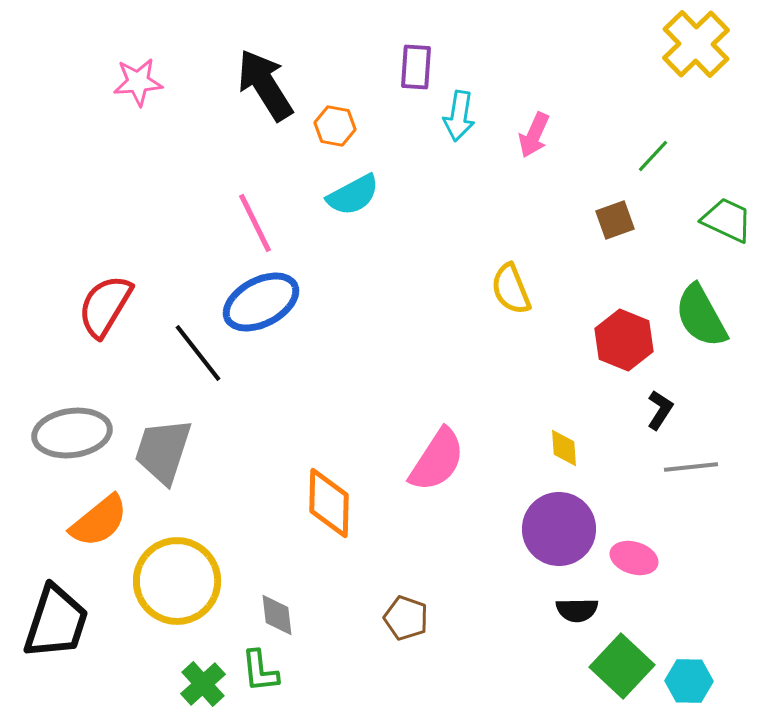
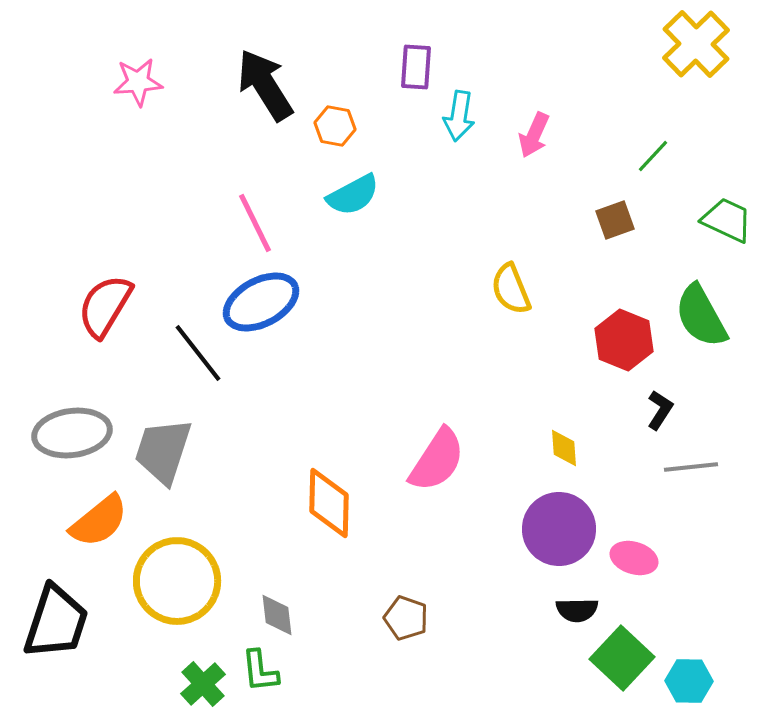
green square: moved 8 px up
